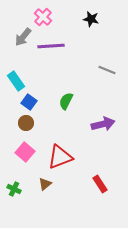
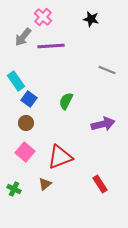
blue square: moved 3 px up
